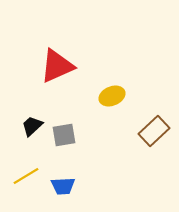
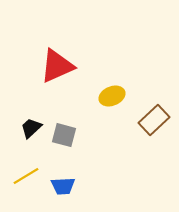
black trapezoid: moved 1 px left, 2 px down
brown rectangle: moved 11 px up
gray square: rotated 25 degrees clockwise
